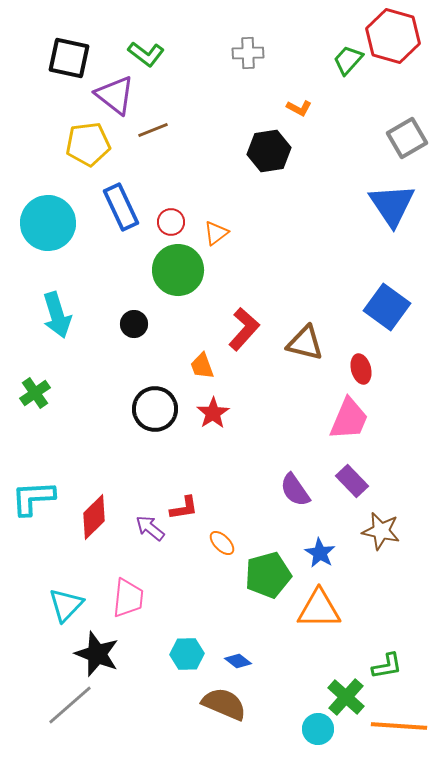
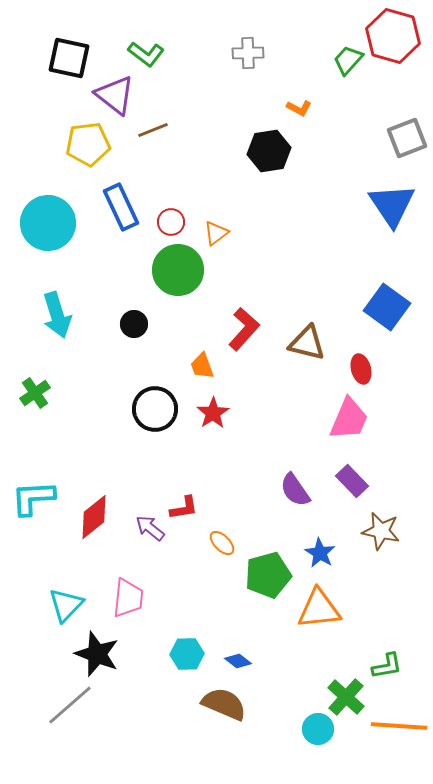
gray square at (407, 138): rotated 9 degrees clockwise
brown triangle at (305, 343): moved 2 px right
red diamond at (94, 517): rotated 6 degrees clockwise
orange triangle at (319, 609): rotated 6 degrees counterclockwise
